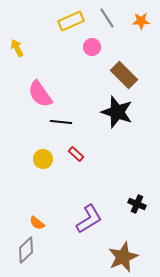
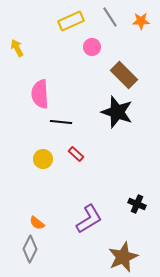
gray line: moved 3 px right, 1 px up
pink semicircle: rotated 32 degrees clockwise
gray diamond: moved 4 px right, 1 px up; rotated 20 degrees counterclockwise
